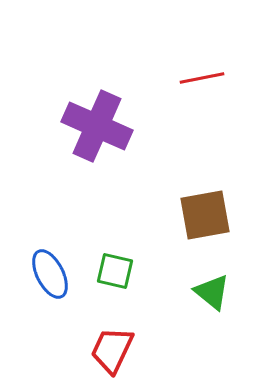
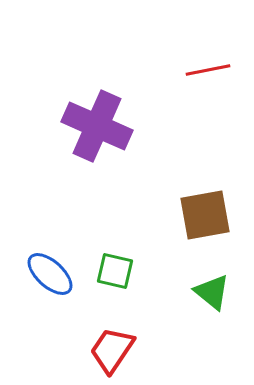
red line: moved 6 px right, 8 px up
blue ellipse: rotated 21 degrees counterclockwise
red trapezoid: rotated 9 degrees clockwise
